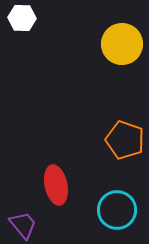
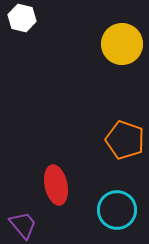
white hexagon: rotated 12 degrees clockwise
